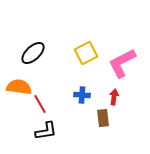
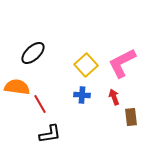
yellow square: moved 12 px down; rotated 15 degrees counterclockwise
orange semicircle: moved 2 px left
red arrow: rotated 28 degrees counterclockwise
brown rectangle: moved 28 px right, 1 px up
black L-shape: moved 4 px right, 3 px down
